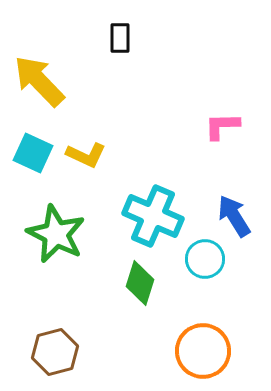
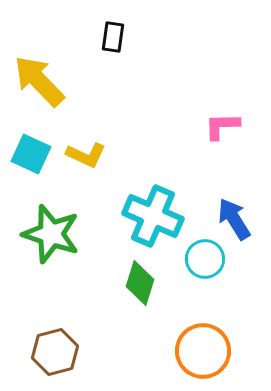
black rectangle: moved 7 px left, 1 px up; rotated 8 degrees clockwise
cyan square: moved 2 px left, 1 px down
blue arrow: moved 3 px down
green star: moved 5 px left; rotated 8 degrees counterclockwise
